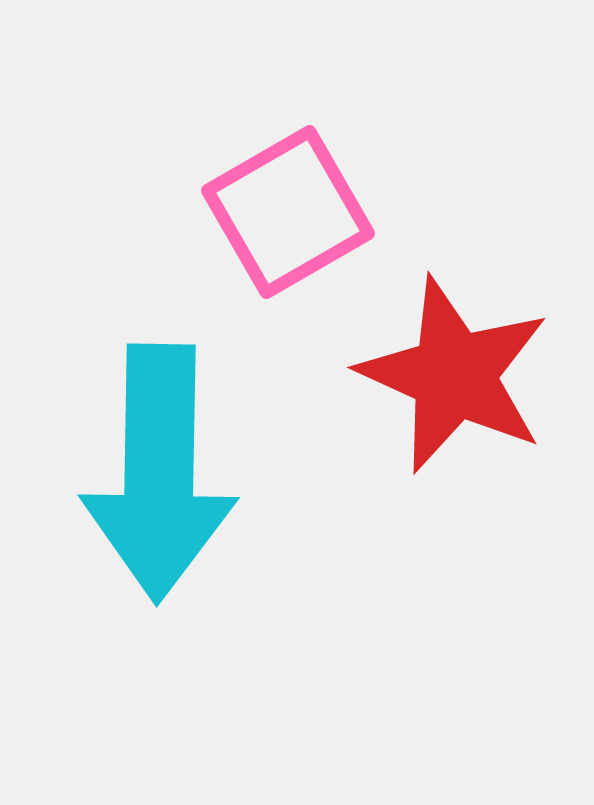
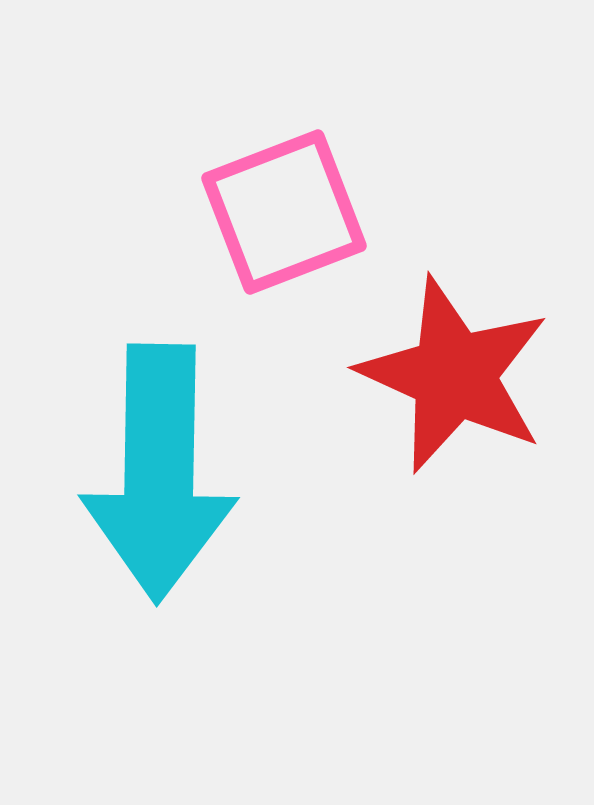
pink square: moved 4 px left; rotated 9 degrees clockwise
